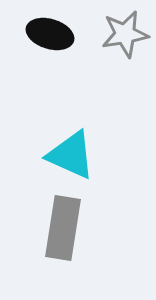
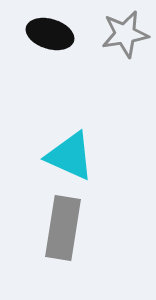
cyan triangle: moved 1 px left, 1 px down
